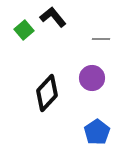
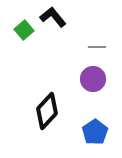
gray line: moved 4 px left, 8 px down
purple circle: moved 1 px right, 1 px down
black diamond: moved 18 px down
blue pentagon: moved 2 px left
